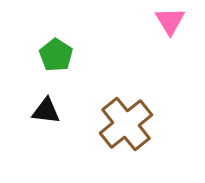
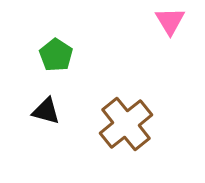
black triangle: rotated 8 degrees clockwise
